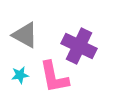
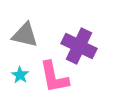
gray triangle: rotated 16 degrees counterclockwise
cyan star: rotated 30 degrees counterclockwise
